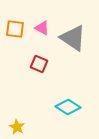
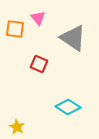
pink triangle: moved 4 px left, 10 px up; rotated 21 degrees clockwise
